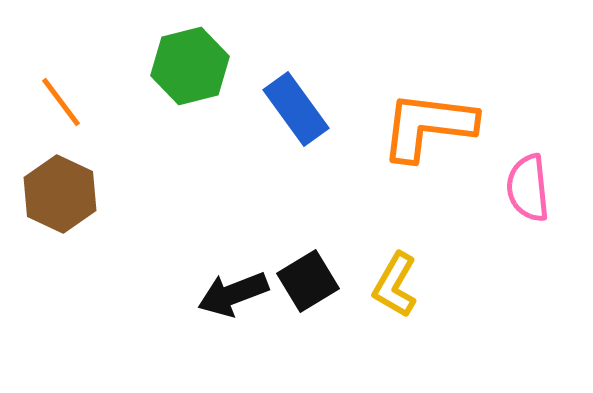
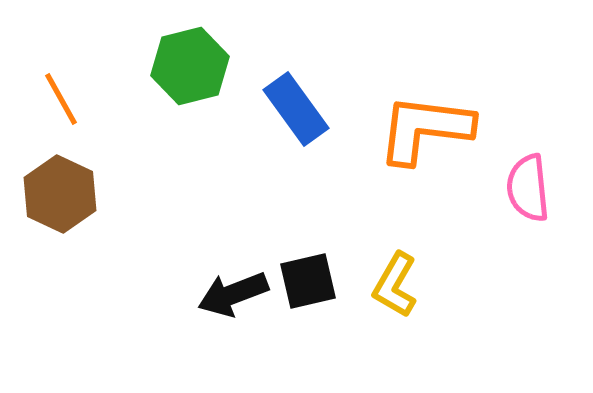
orange line: moved 3 px up; rotated 8 degrees clockwise
orange L-shape: moved 3 px left, 3 px down
black square: rotated 18 degrees clockwise
